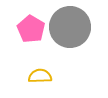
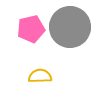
pink pentagon: rotated 28 degrees clockwise
